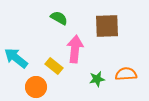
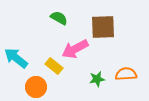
brown square: moved 4 px left, 1 px down
pink arrow: rotated 124 degrees counterclockwise
